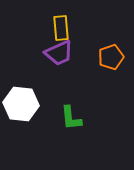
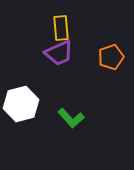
white hexagon: rotated 20 degrees counterclockwise
green L-shape: rotated 36 degrees counterclockwise
